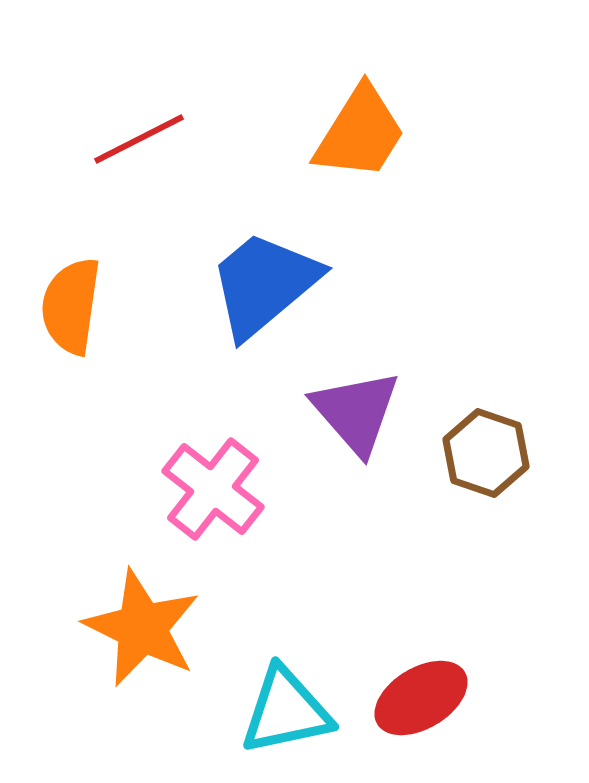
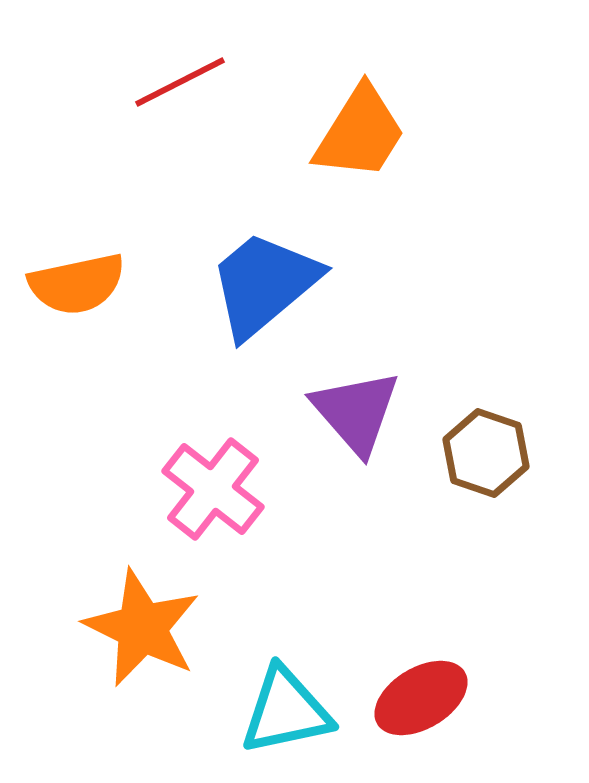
red line: moved 41 px right, 57 px up
orange semicircle: moved 6 px right, 22 px up; rotated 110 degrees counterclockwise
